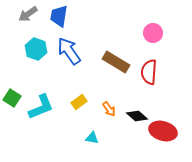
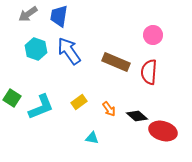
pink circle: moved 2 px down
brown rectangle: rotated 8 degrees counterclockwise
